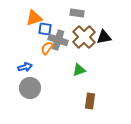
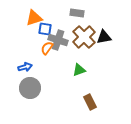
brown rectangle: moved 1 px down; rotated 35 degrees counterclockwise
